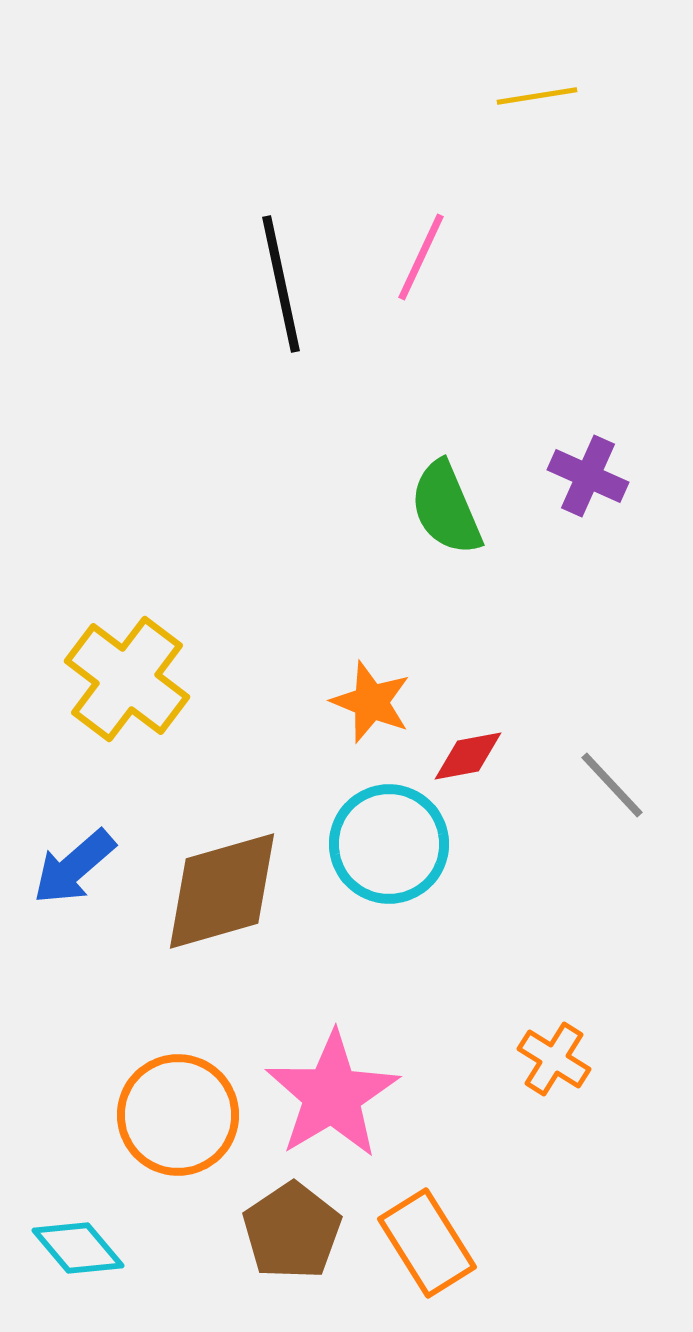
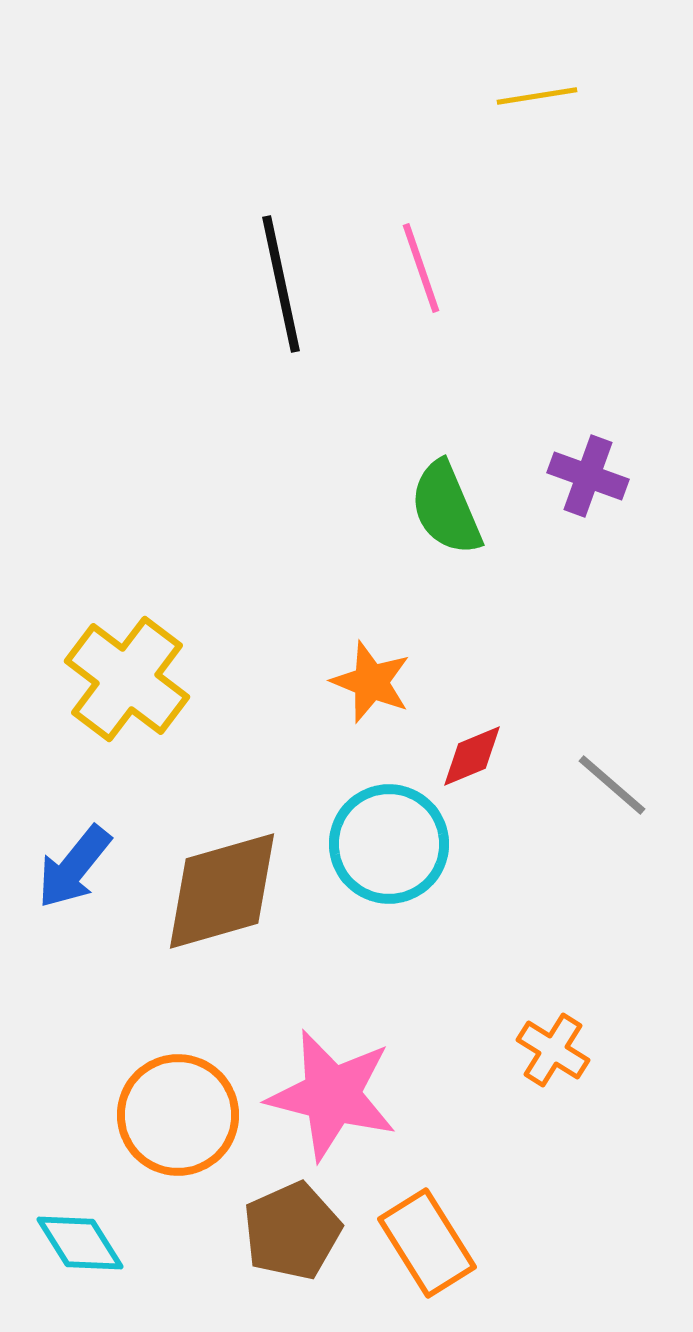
pink line: moved 11 px down; rotated 44 degrees counterclockwise
purple cross: rotated 4 degrees counterclockwise
orange star: moved 20 px up
red diamond: moved 4 px right; rotated 12 degrees counterclockwise
gray line: rotated 6 degrees counterclockwise
blue arrow: rotated 10 degrees counterclockwise
orange cross: moved 1 px left, 9 px up
pink star: rotated 27 degrees counterclockwise
brown pentagon: rotated 10 degrees clockwise
cyan diamond: moved 2 px right, 5 px up; rotated 8 degrees clockwise
